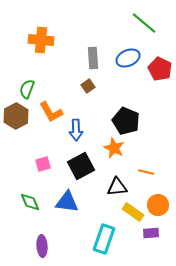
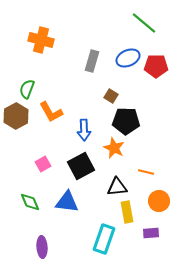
orange cross: rotated 10 degrees clockwise
gray rectangle: moved 1 px left, 3 px down; rotated 20 degrees clockwise
red pentagon: moved 4 px left, 3 px up; rotated 25 degrees counterclockwise
brown square: moved 23 px right, 10 px down; rotated 24 degrees counterclockwise
black pentagon: rotated 20 degrees counterclockwise
blue arrow: moved 8 px right
pink square: rotated 14 degrees counterclockwise
orange circle: moved 1 px right, 4 px up
yellow rectangle: moved 6 px left; rotated 45 degrees clockwise
purple ellipse: moved 1 px down
